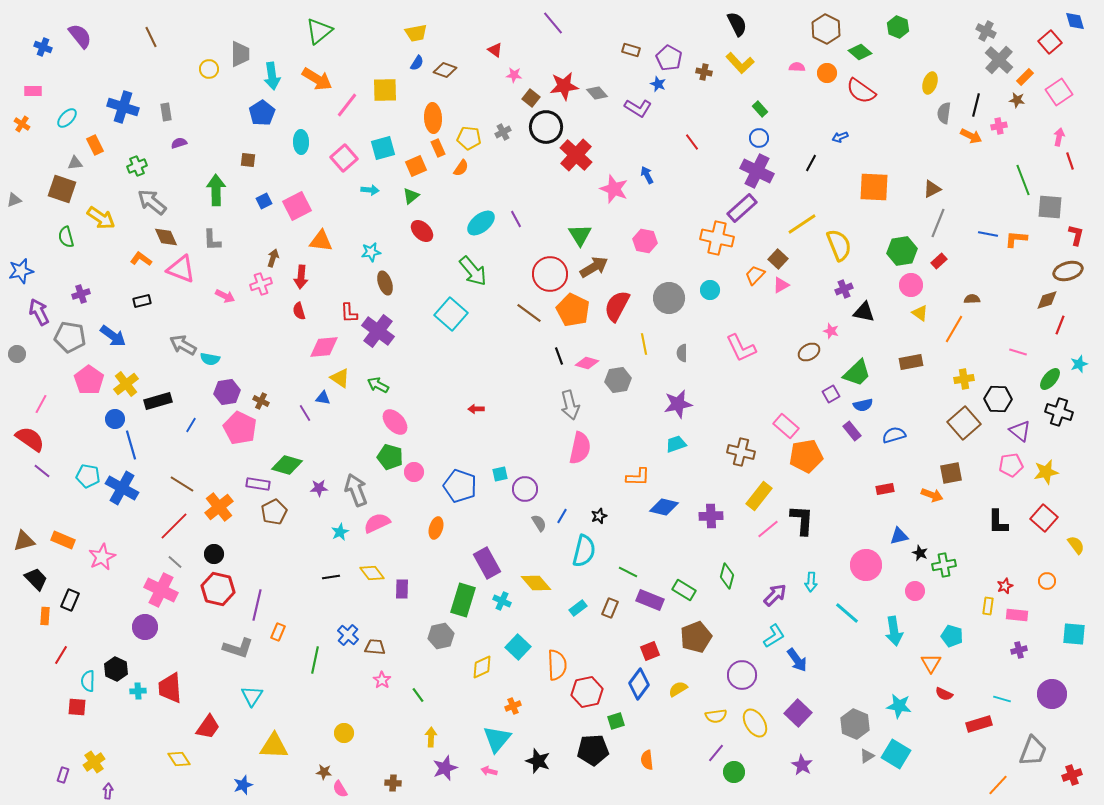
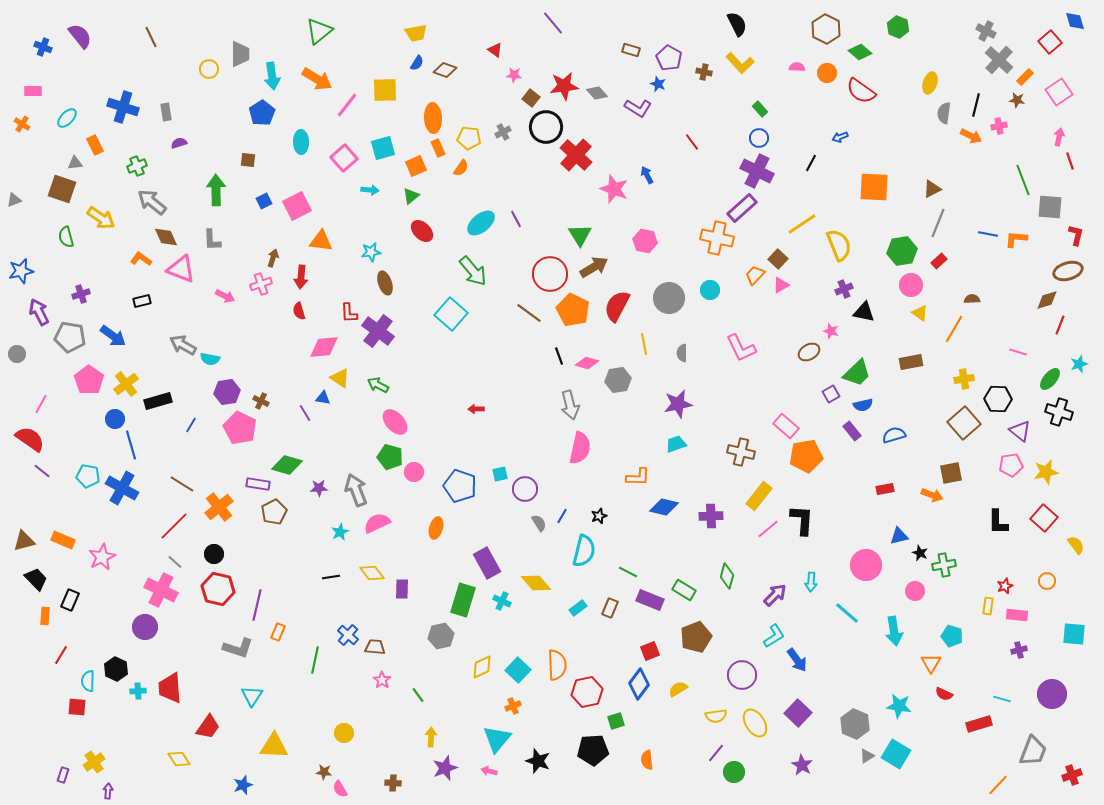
cyan square at (518, 647): moved 23 px down
